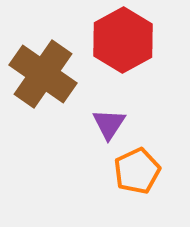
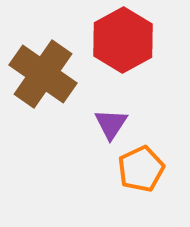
purple triangle: moved 2 px right
orange pentagon: moved 4 px right, 2 px up
